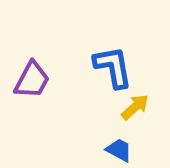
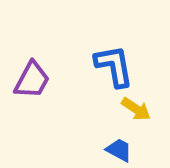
blue L-shape: moved 1 px right, 1 px up
yellow arrow: moved 1 px right, 2 px down; rotated 76 degrees clockwise
